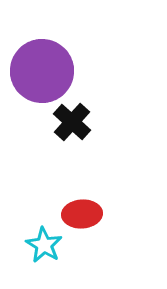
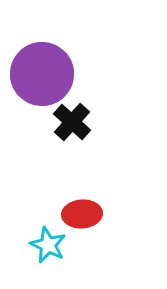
purple circle: moved 3 px down
cyan star: moved 4 px right; rotated 6 degrees counterclockwise
